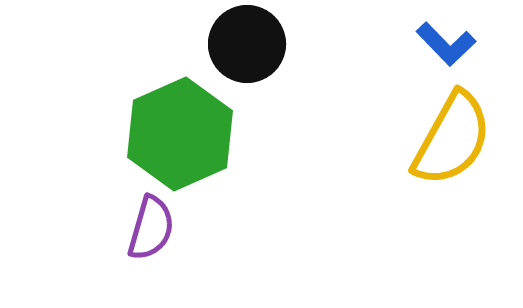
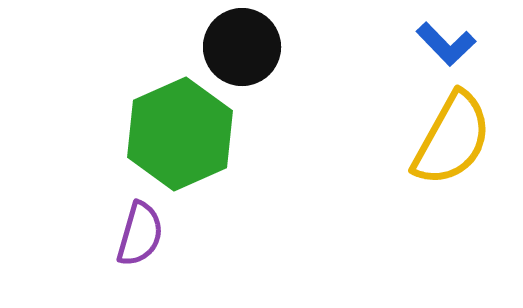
black circle: moved 5 px left, 3 px down
purple semicircle: moved 11 px left, 6 px down
